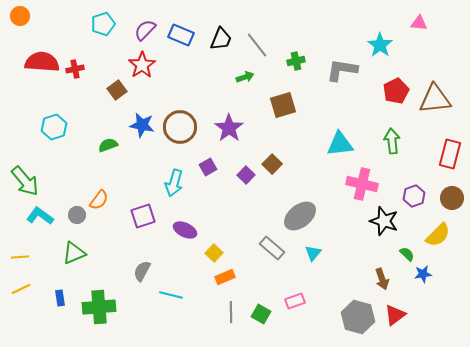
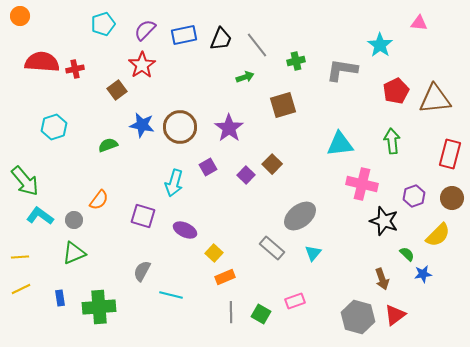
blue rectangle at (181, 35): moved 3 px right; rotated 35 degrees counterclockwise
gray circle at (77, 215): moved 3 px left, 5 px down
purple square at (143, 216): rotated 35 degrees clockwise
